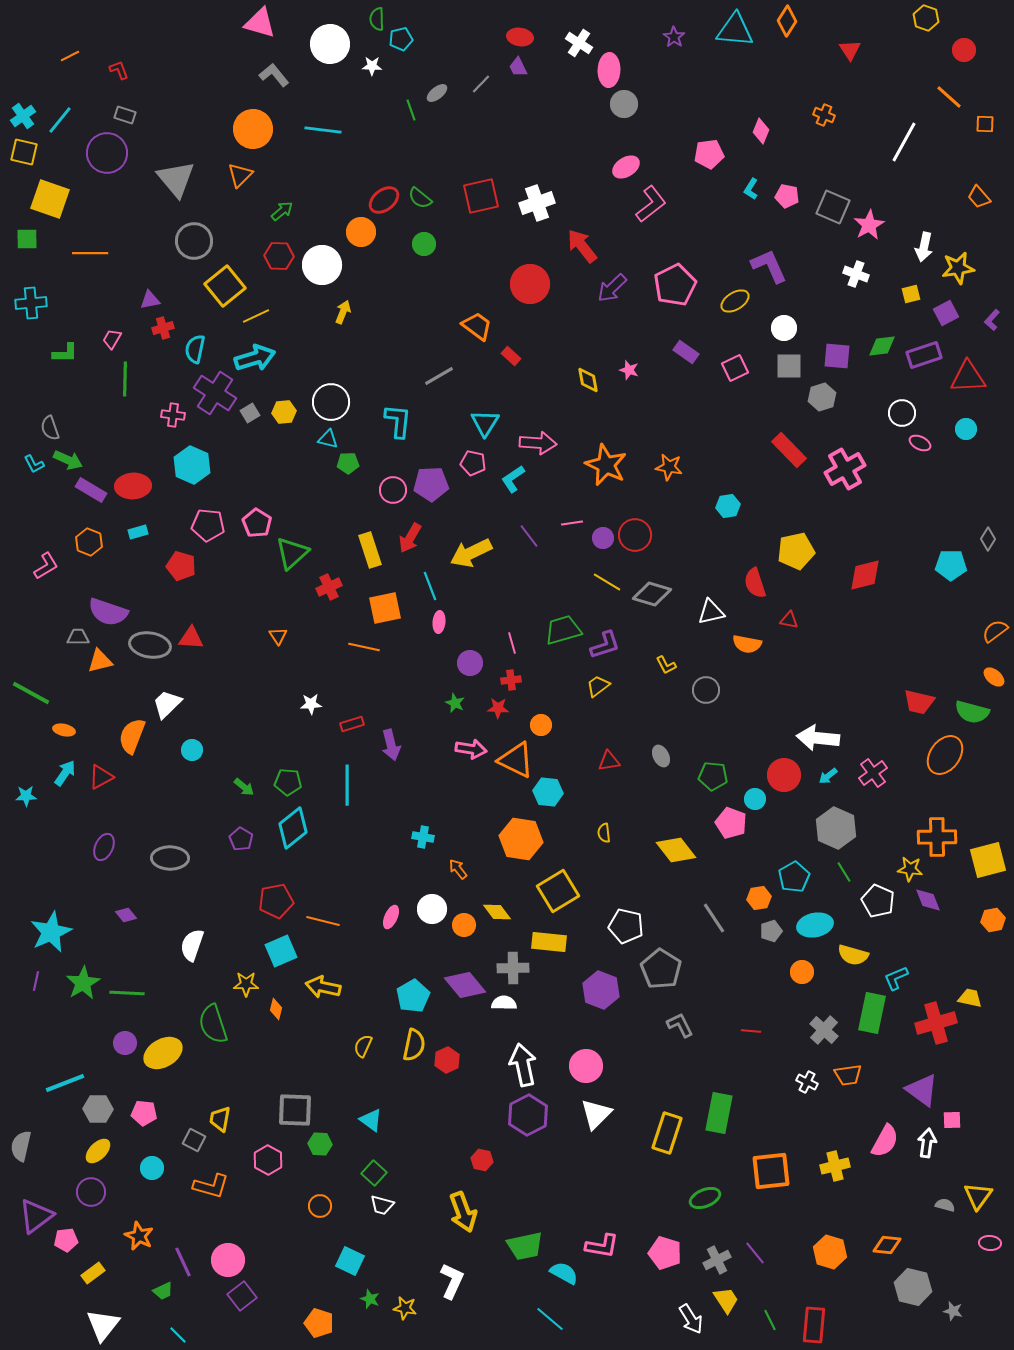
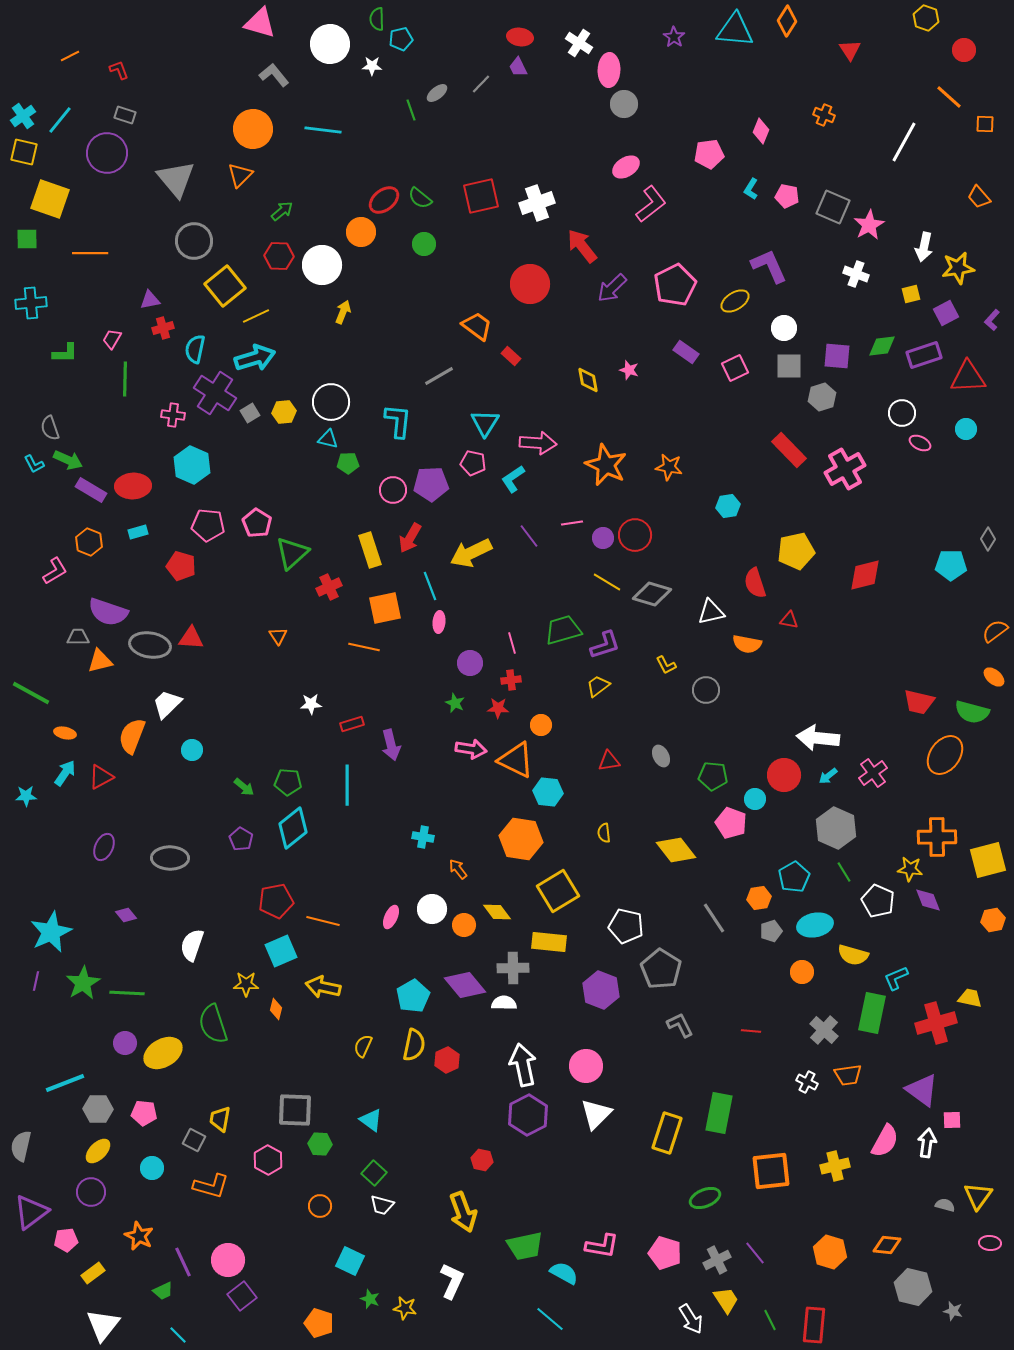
pink L-shape at (46, 566): moved 9 px right, 5 px down
orange ellipse at (64, 730): moved 1 px right, 3 px down
purple triangle at (36, 1216): moved 5 px left, 4 px up
